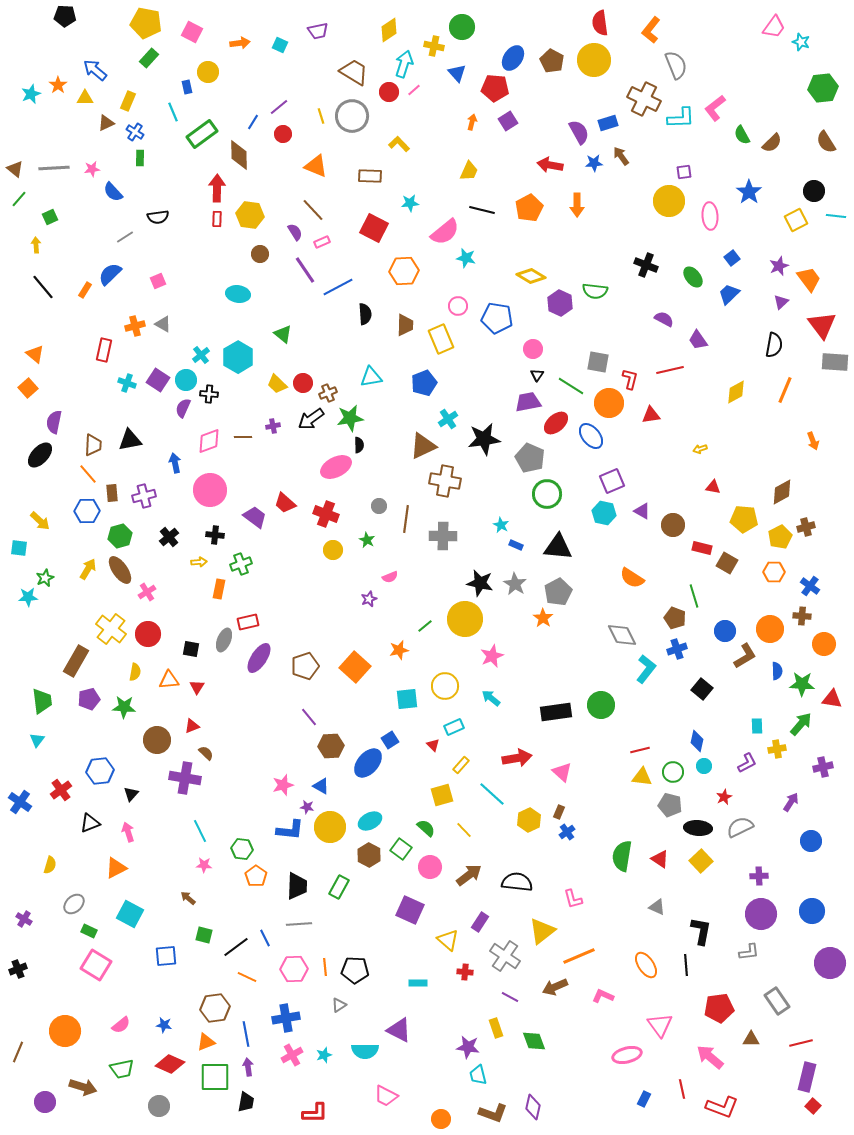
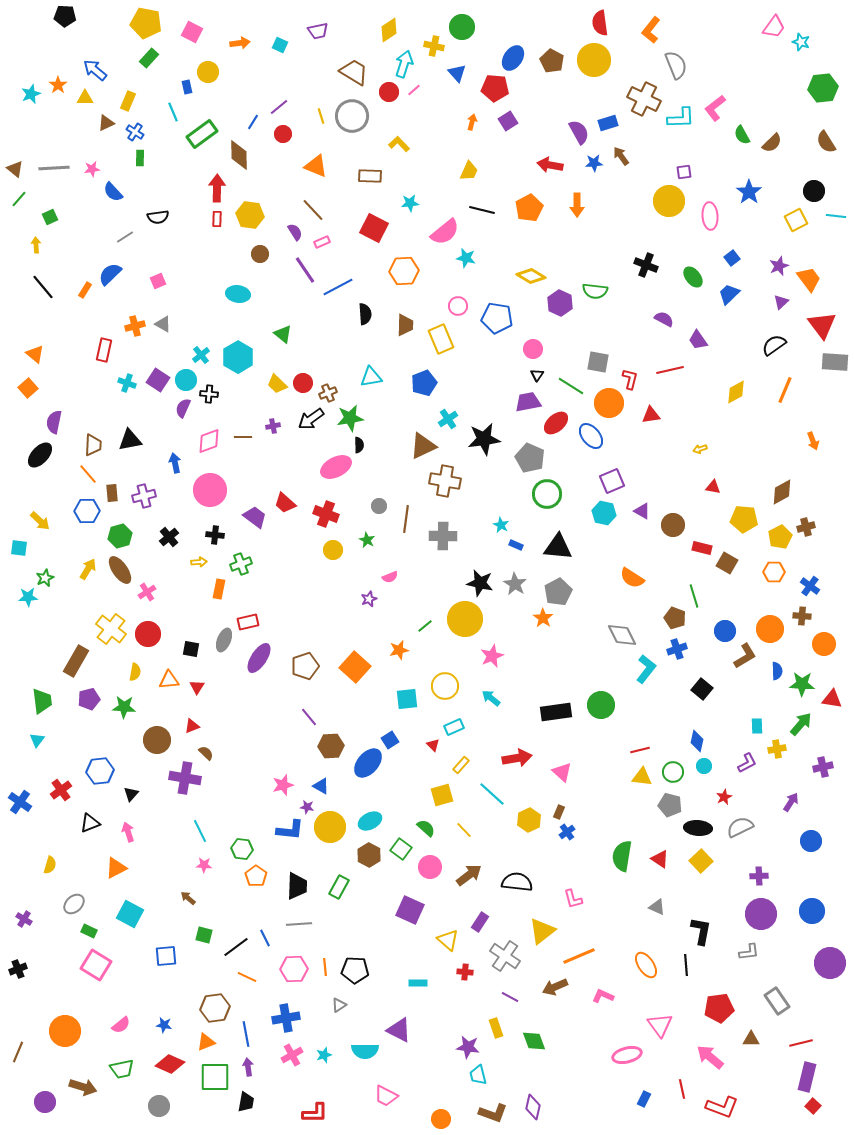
black semicircle at (774, 345): rotated 135 degrees counterclockwise
